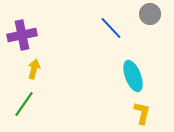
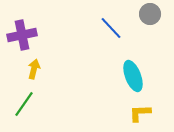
yellow L-shape: moved 2 px left; rotated 105 degrees counterclockwise
